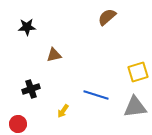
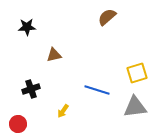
yellow square: moved 1 px left, 1 px down
blue line: moved 1 px right, 5 px up
